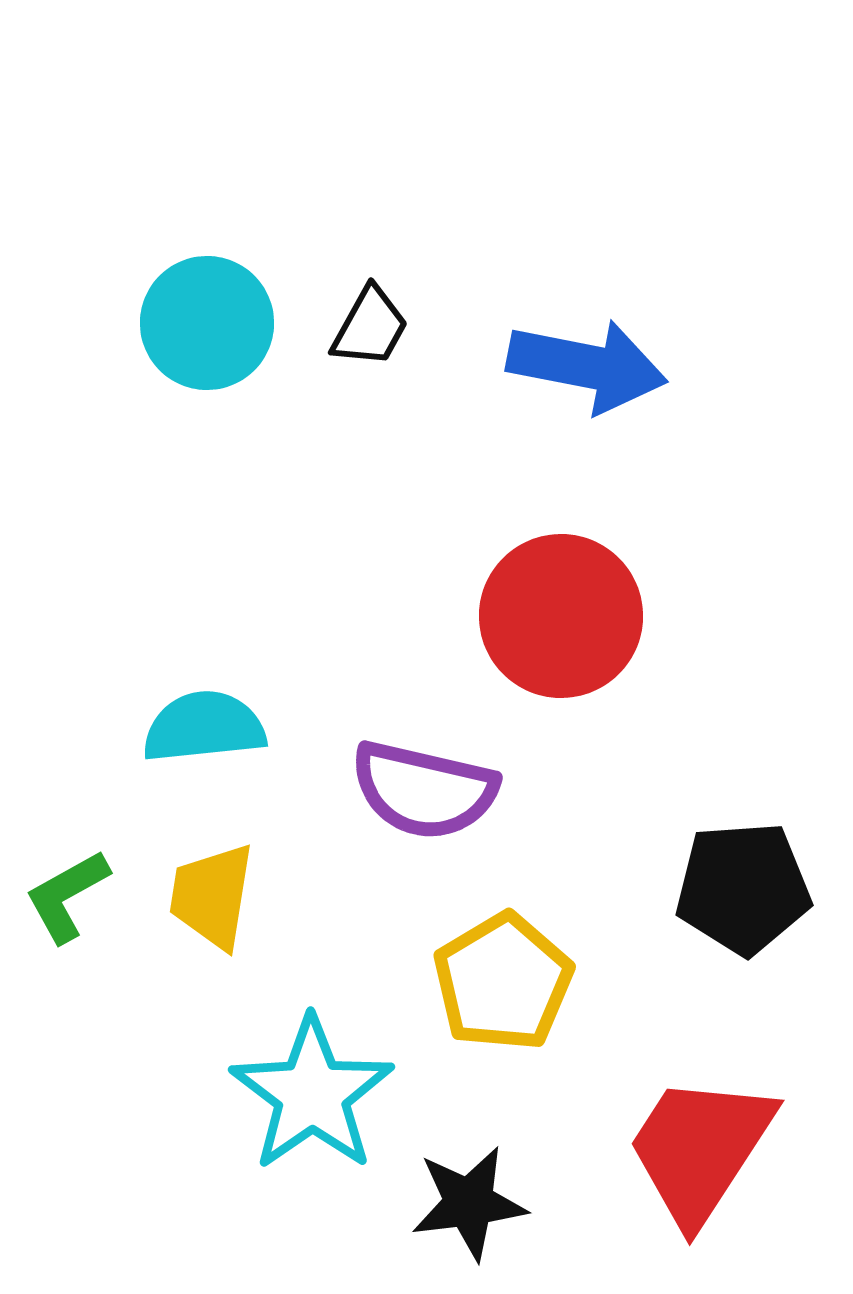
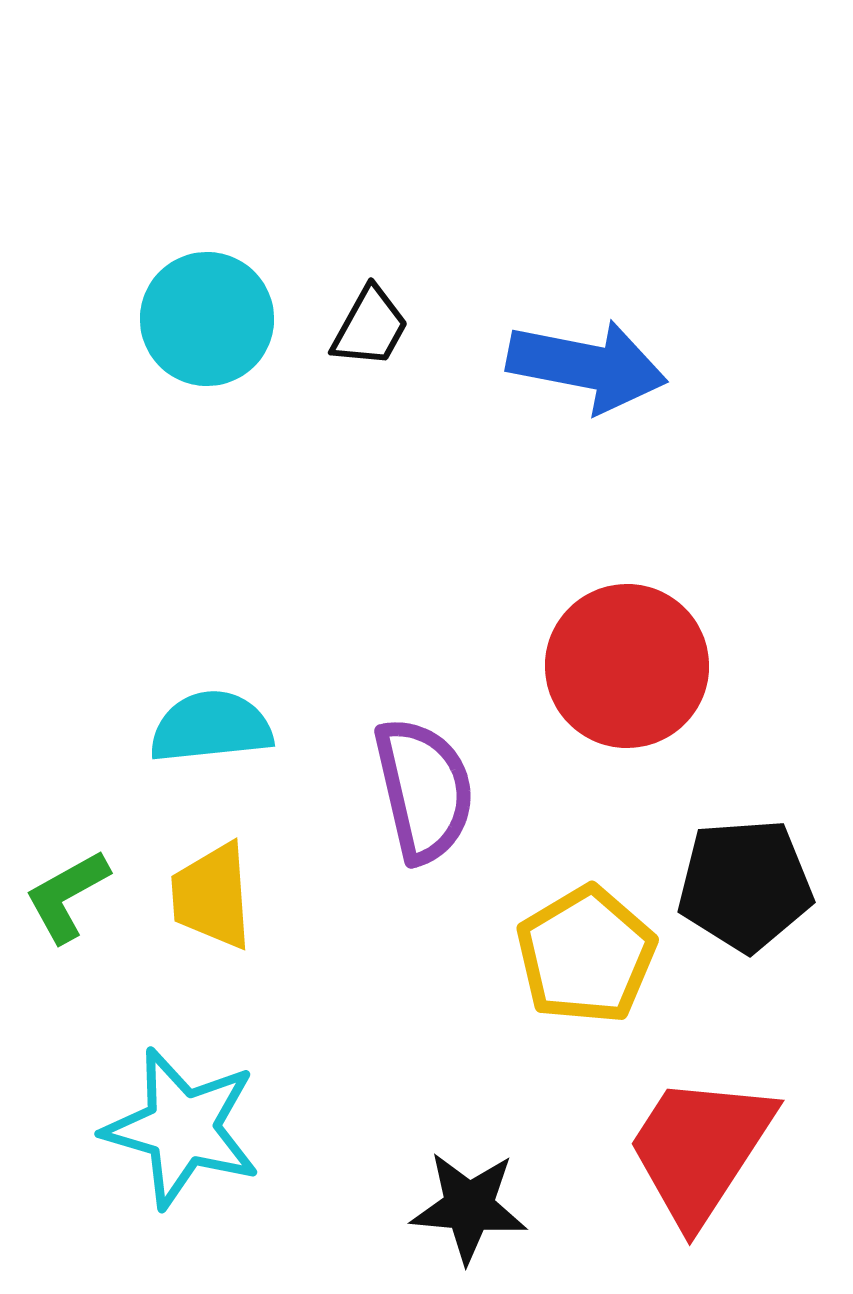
cyan circle: moved 4 px up
red circle: moved 66 px right, 50 px down
cyan semicircle: moved 7 px right
purple semicircle: rotated 116 degrees counterclockwise
black pentagon: moved 2 px right, 3 px up
yellow trapezoid: rotated 13 degrees counterclockwise
yellow pentagon: moved 83 px right, 27 px up
cyan star: moved 130 px left, 34 px down; rotated 21 degrees counterclockwise
black star: moved 4 px down; rotated 12 degrees clockwise
